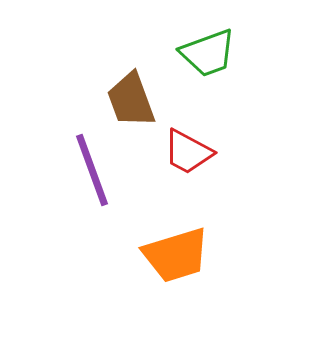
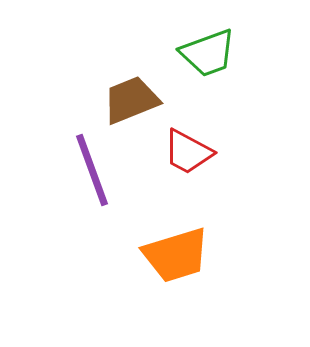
brown trapezoid: rotated 88 degrees clockwise
